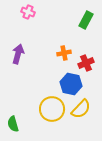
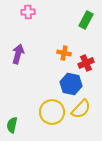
pink cross: rotated 24 degrees counterclockwise
orange cross: rotated 24 degrees clockwise
yellow circle: moved 3 px down
green semicircle: moved 1 px left, 1 px down; rotated 28 degrees clockwise
